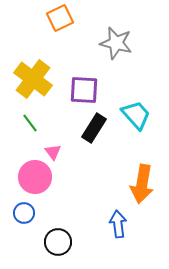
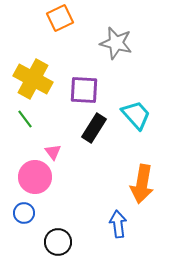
yellow cross: rotated 9 degrees counterclockwise
green line: moved 5 px left, 4 px up
